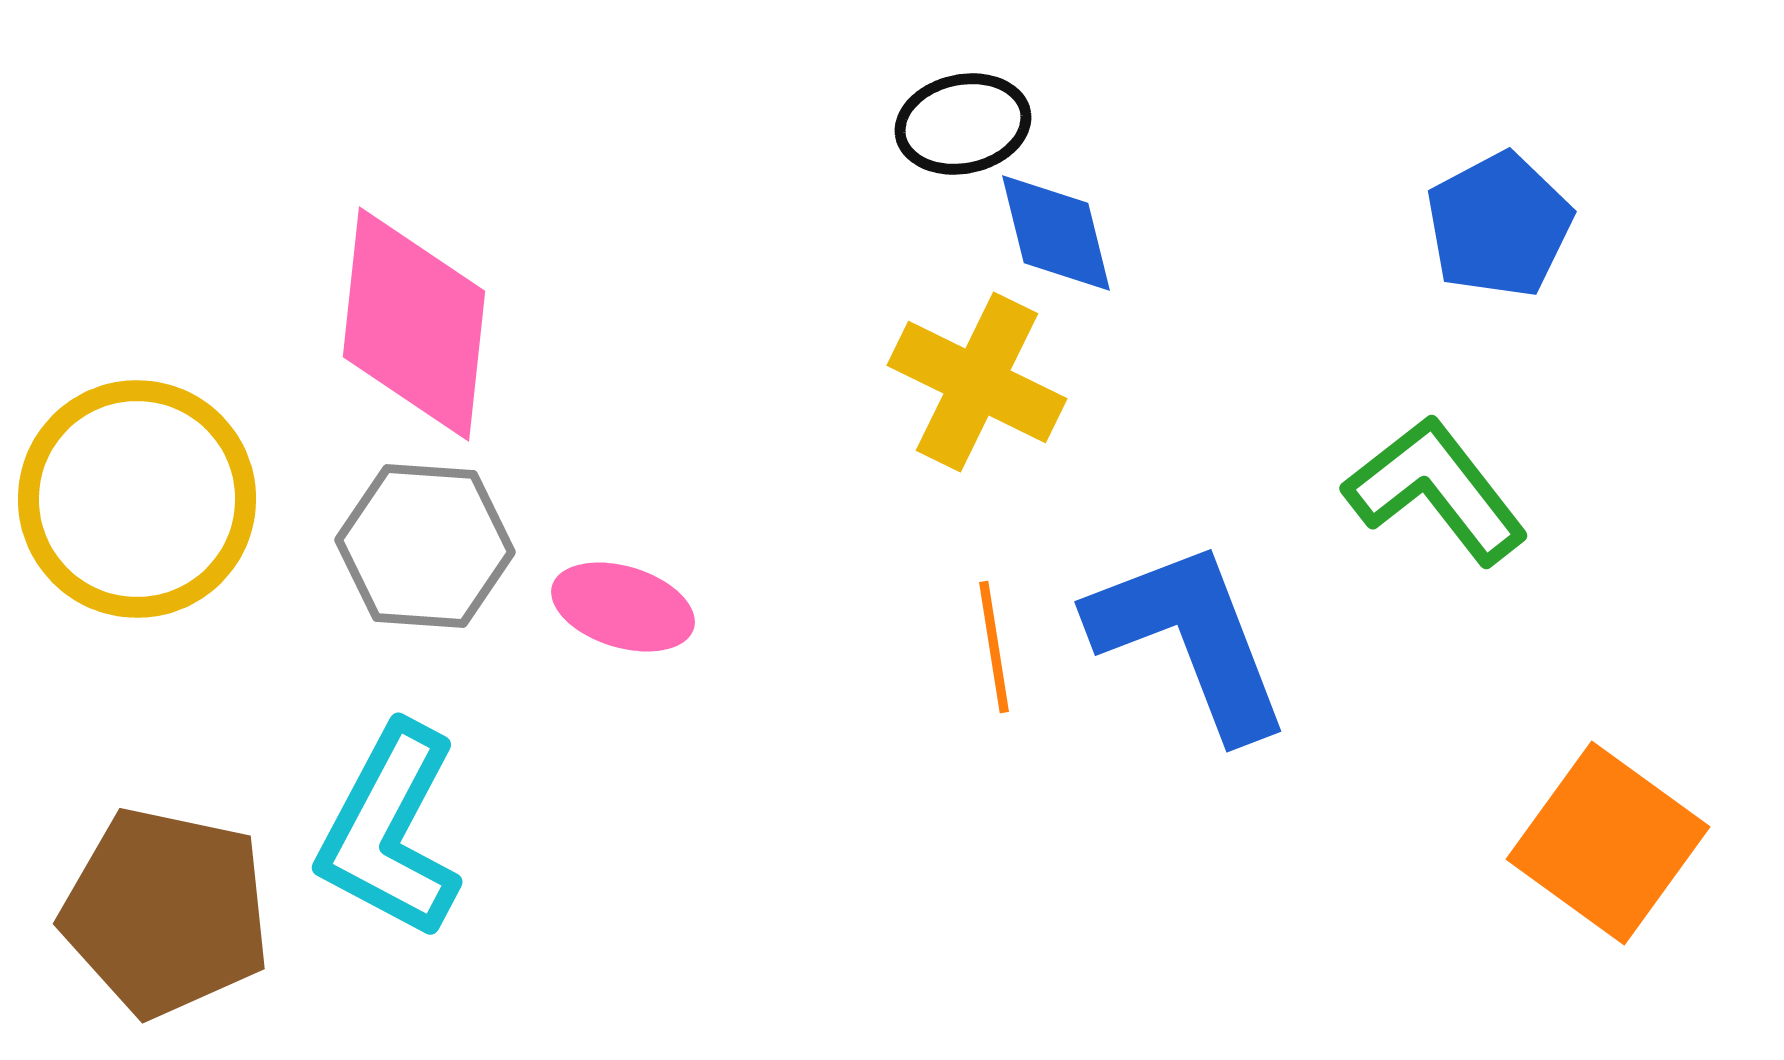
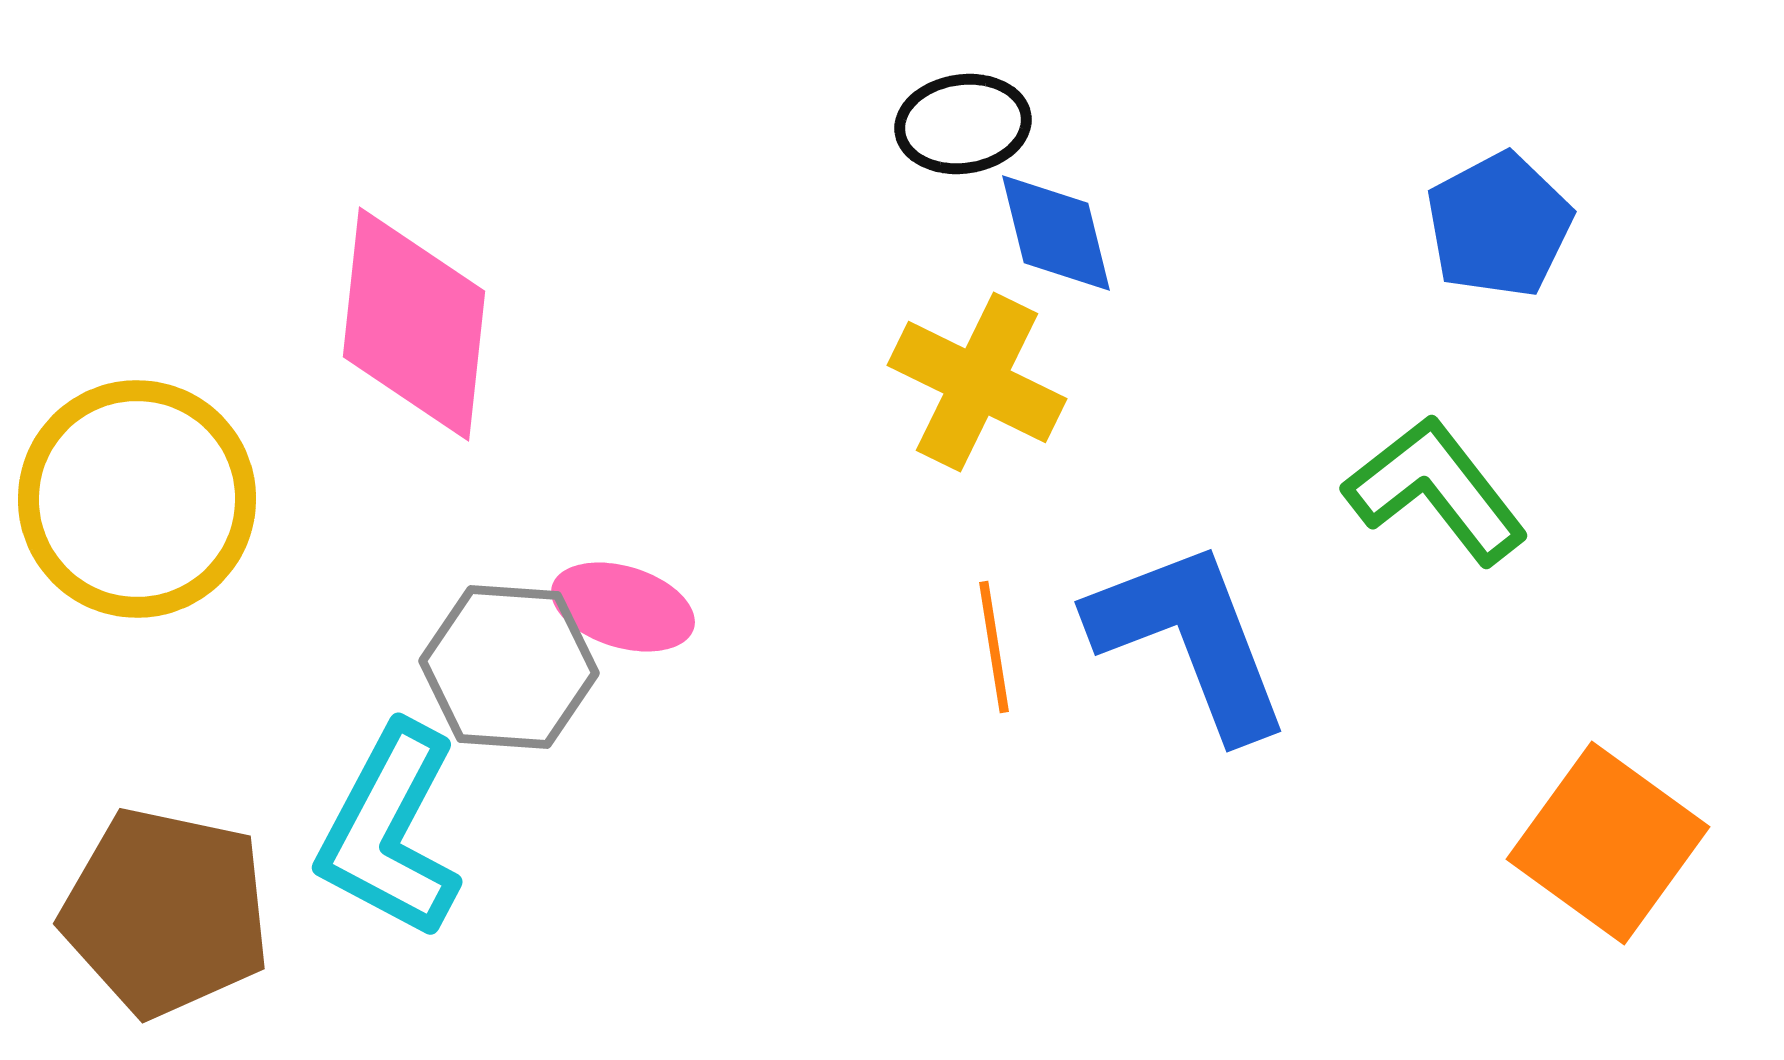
black ellipse: rotated 4 degrees clockwise
gray hexagon: moved 84 px right, 121 px down
